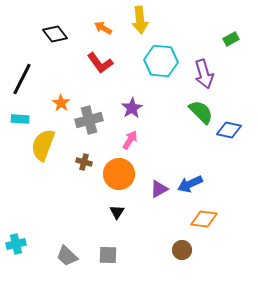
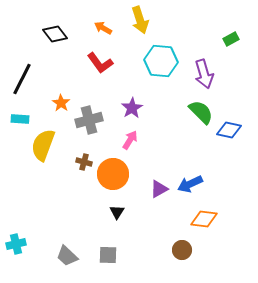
yellow arrow: rotated 12 degrees counterclockwise
orange circle: moved 6 px left
